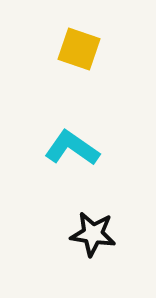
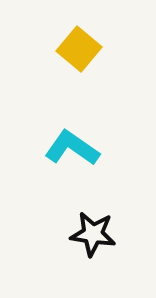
yellow square: rotated 21 degrees clockwise
